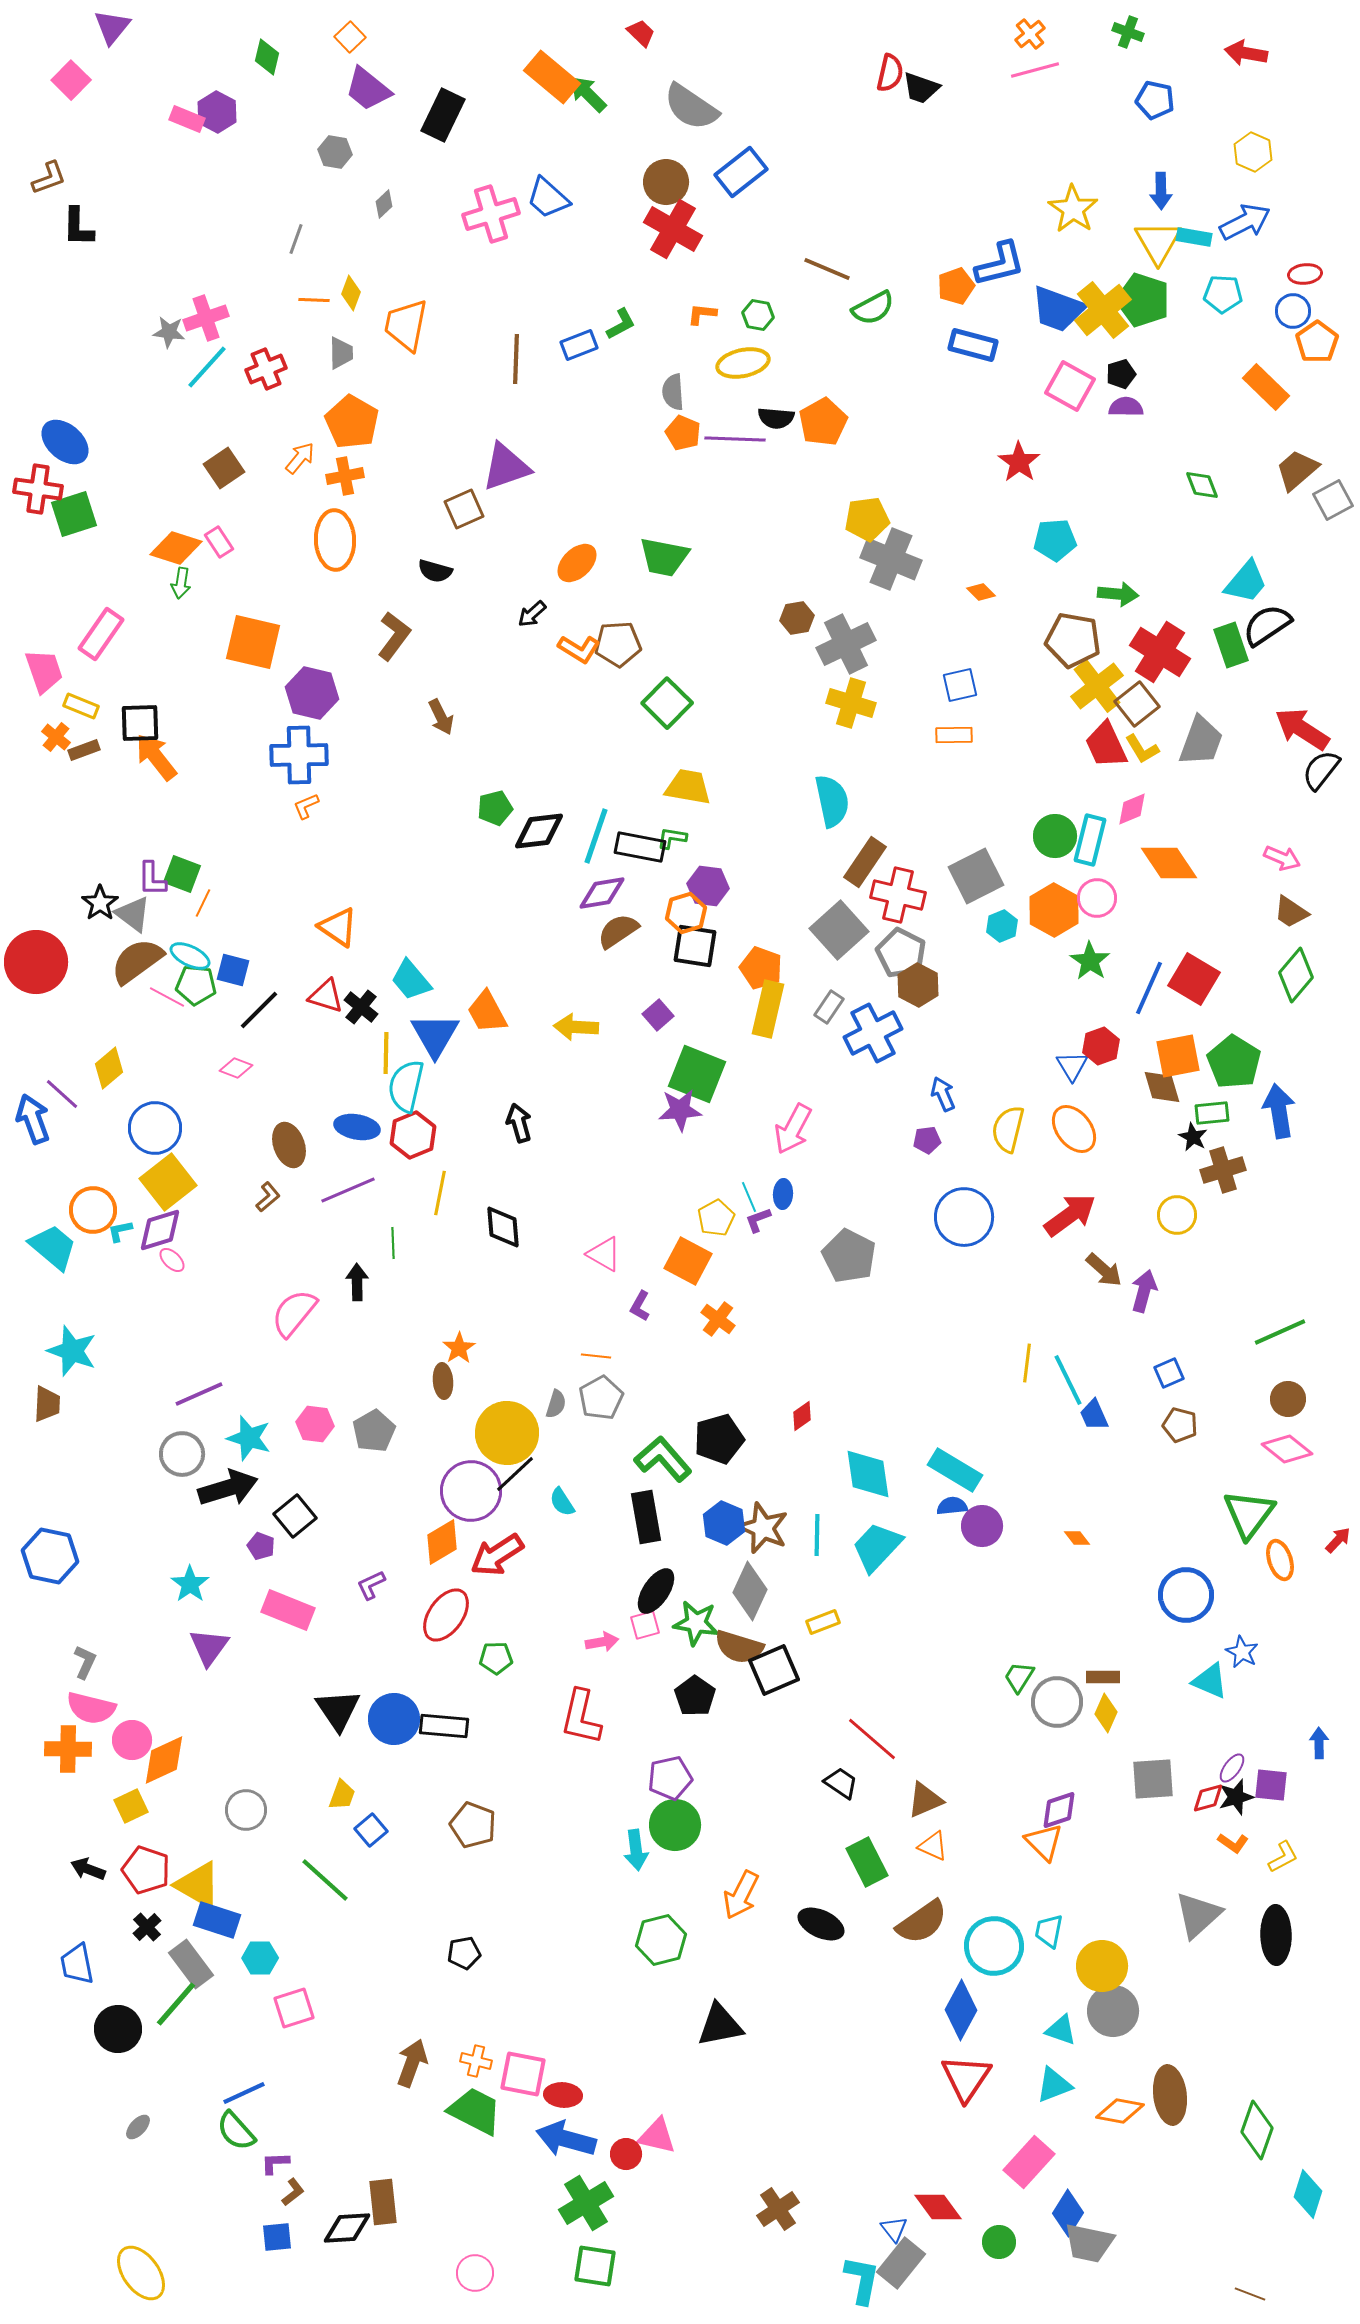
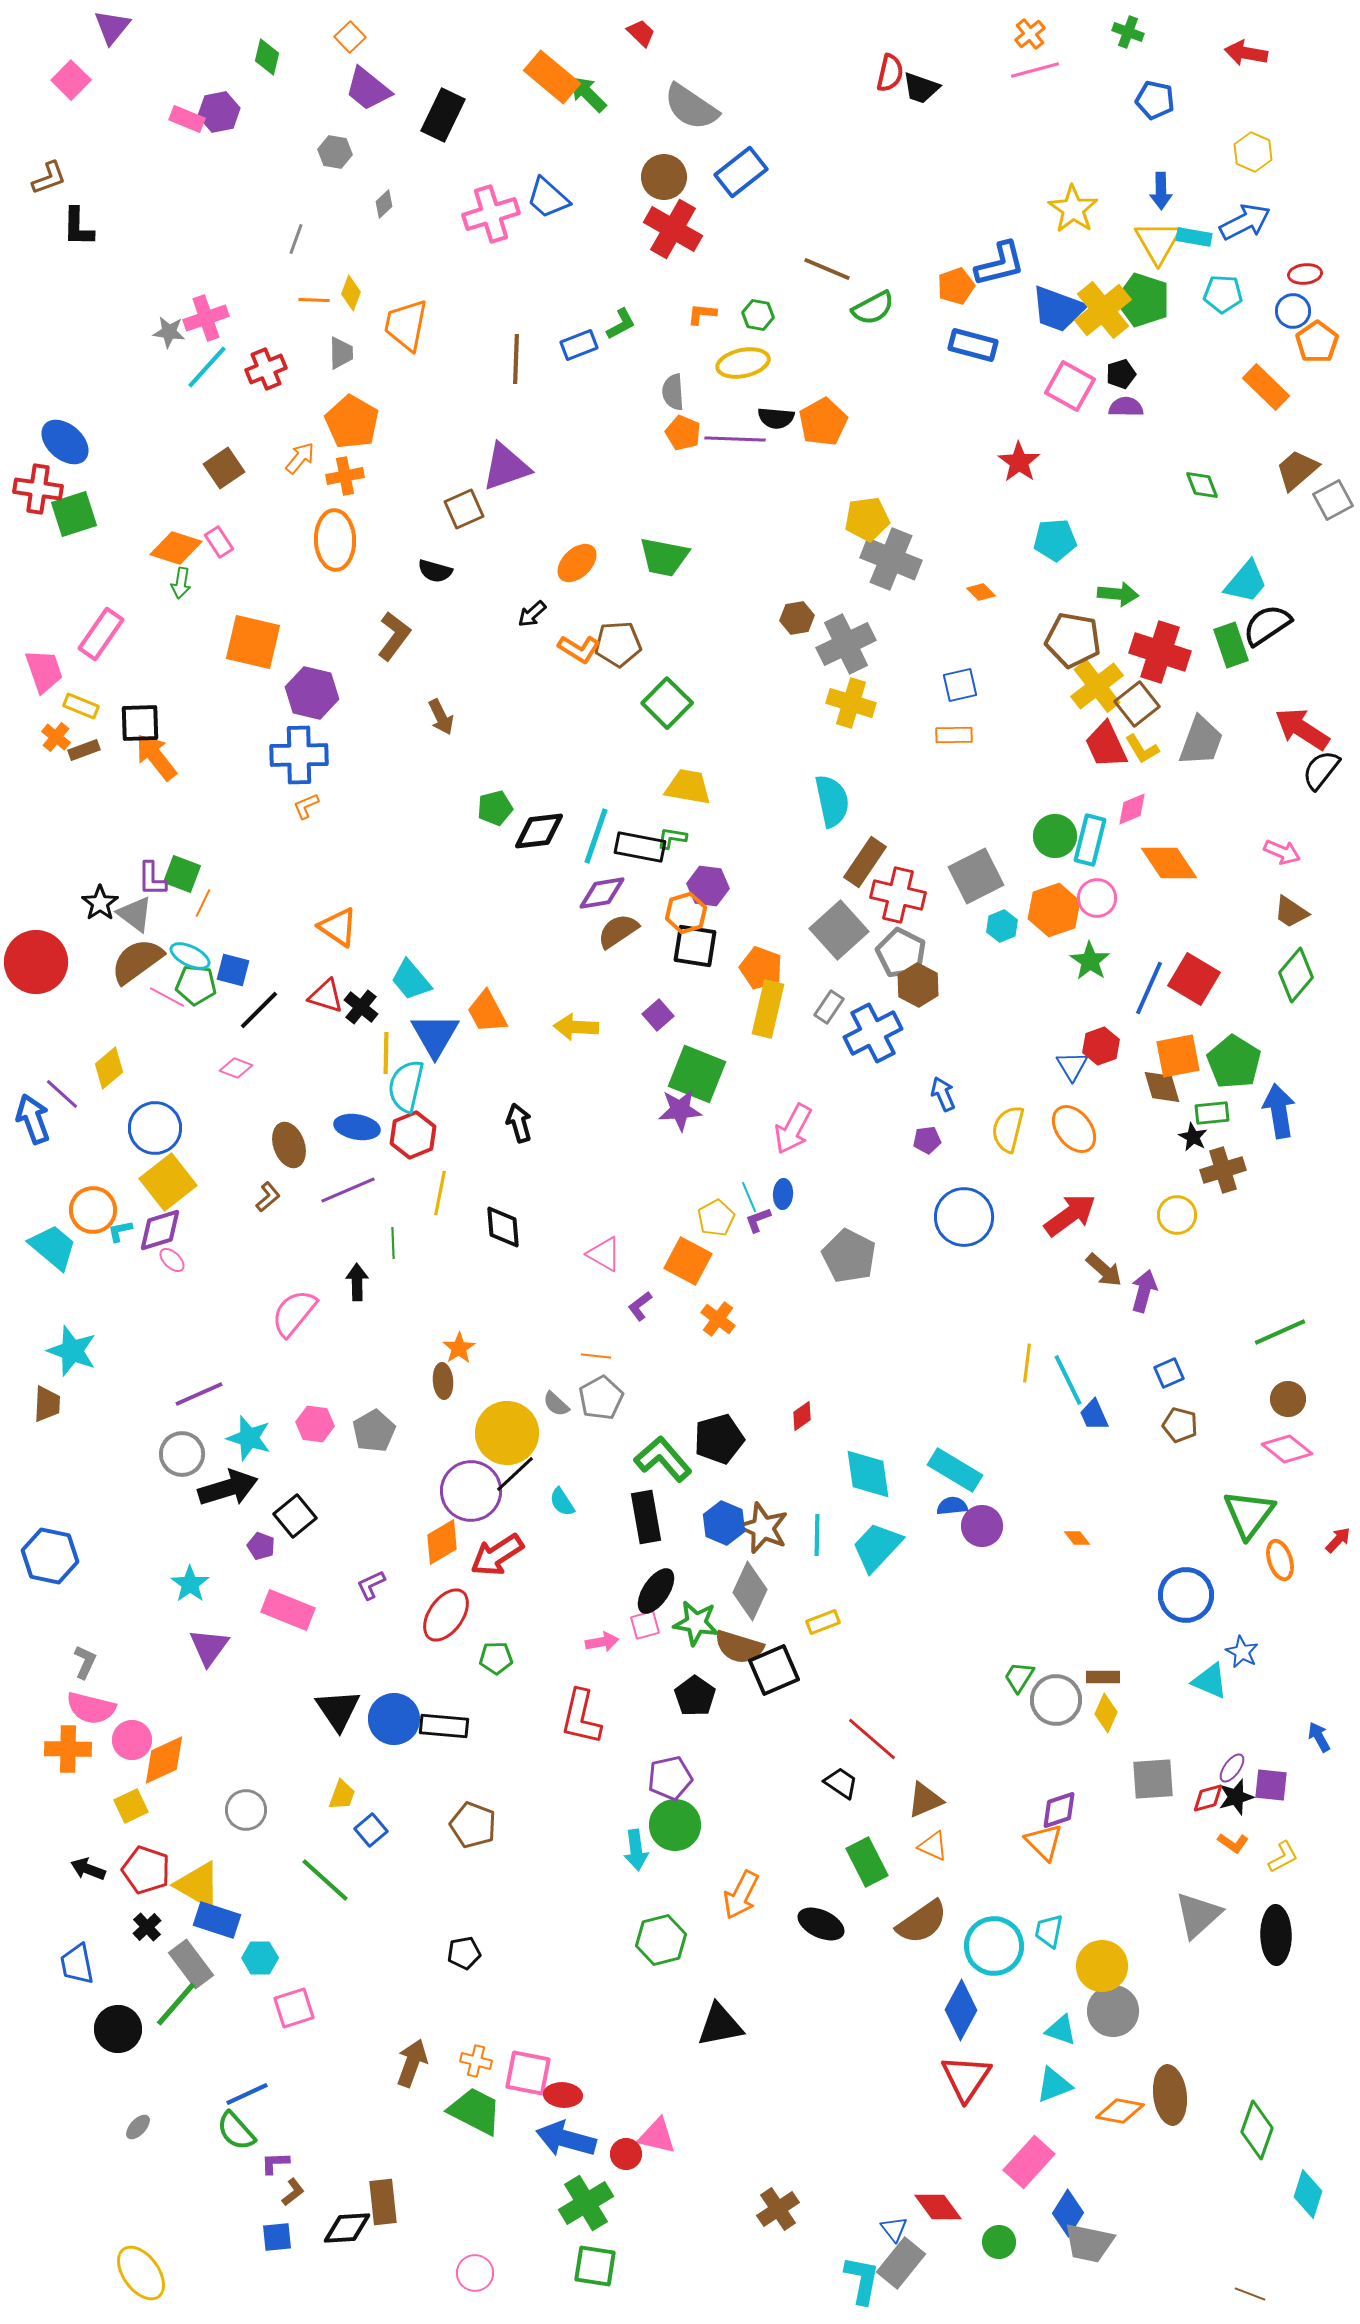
purple hexagon at (217, 112): moved 2 px right; rotated 21 degrees clockwise
brown circle at (666, 182): moved 2 px left, 5 px up
red cross at (1160, 652): rotated 14 degrees counterclockwise
pink arrow at (1282, 858): moved 6 px up
orange hexagon at (1054, 910): rotated 12 degrees clockwise
gray triangle at (133, 914): moved 2 px right
purple L-shape at (640, 1306): rotated 24 degrees clockwise
gray semicircle at (556, 1404): rotated 116 degrees clockwise
gray circle at (1057, 1702): moved 1 px left, 2 px up
blue arrow at (1319, 1743): moved 6 px up; rotated 28 degrees counterclockwise
pink square at (523, 2074): moved 5 px right, 1 px up
blue line at (244, 2093): moved 3 px right, 1 px down
